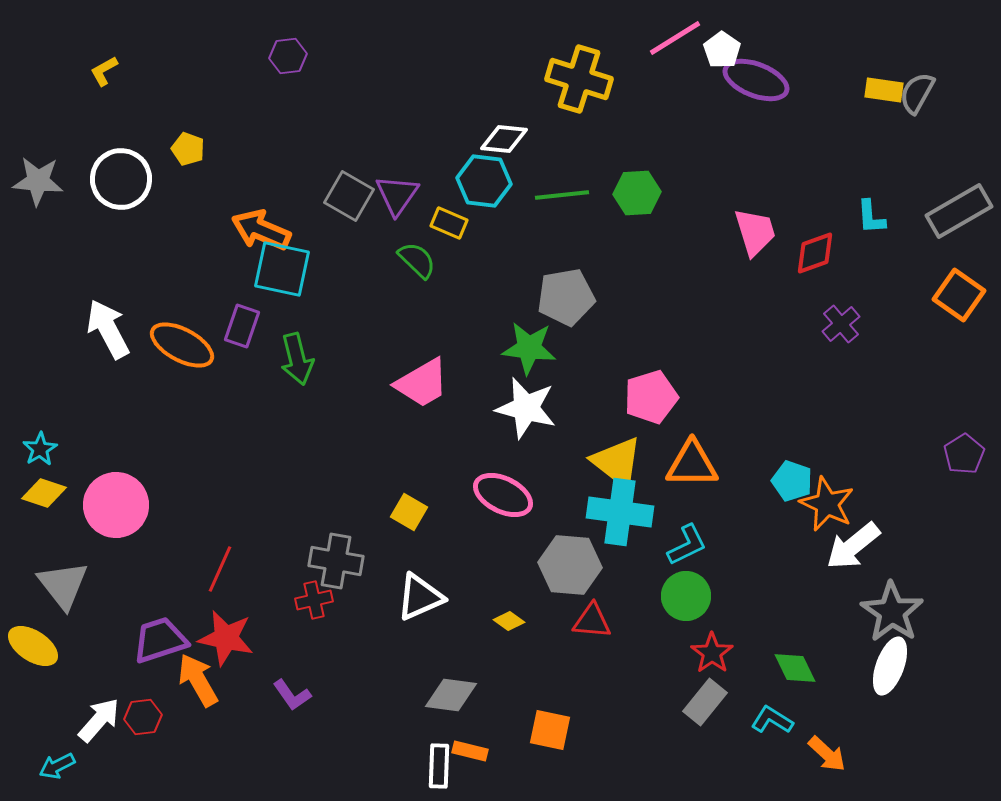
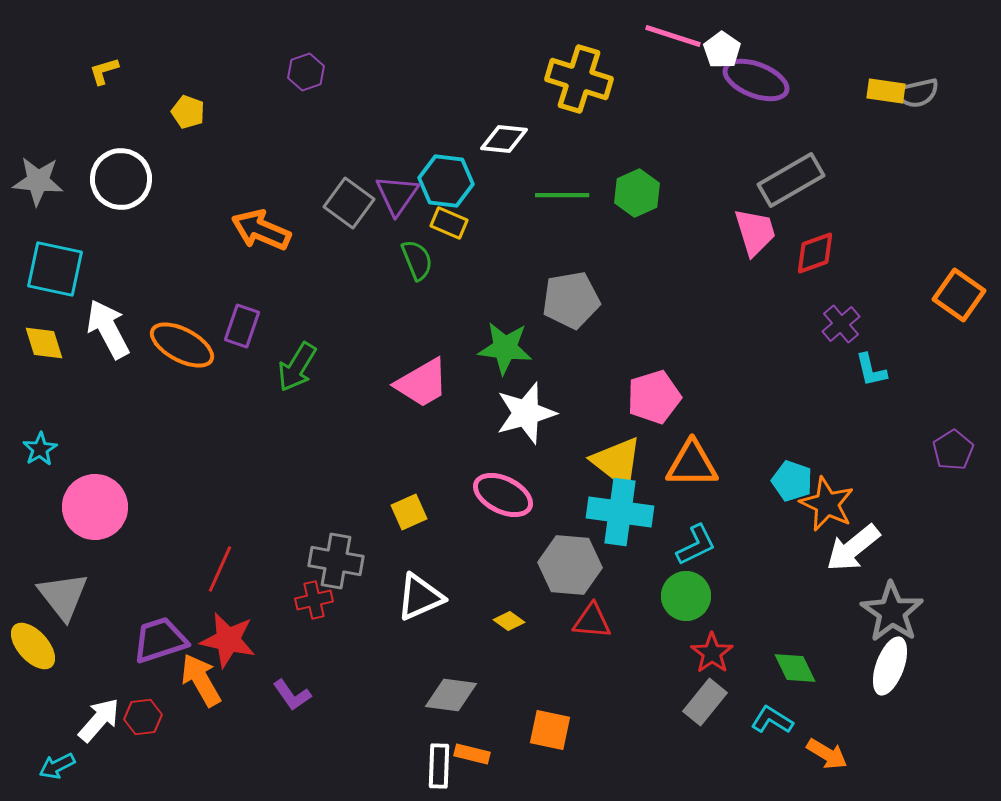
pink line at (675, 38): moved 2 px left, 2 px up; rotated 50 degrees clockwise
purple hexagon at (288, 56): moved 18 px right, 16 px down; rotated 12 degrees counterclockwise
yellow L-shape at (104, 71): rotated 12 degrees clockwise
yellow rectangle at (884, 90): moved 2 px right, 1 px down
gray semicircle at (917, 93): rotated 132 degrees counterclockwise
yellow pentagon at (188, 149): moved 37 px up
cyan hexagon at (484, 181): moved 38 px left
green hexagon at (637, 193): rotated 21 degrees counterclockwise
green line at (562, 195): rotated 6 degrees clockwise
gray square at (349, 196): moved 7 px down; rotated 6 degrees clockwise
gray rectangle at (959, 211): moved 168 px left, 31 px up
cyan L-shape at (871, 217): moved 153 px down; rotated 9 degrees counterclockwise
green semicircle at (417, 260): rotated 24 degrees clockwise
cyan square at (282, 269): moved 227 px left
gray pentagon at (566, 297): moved 5 px right, 3 px down
green star at (529, 348): moved 24 px left
green arrow at (297, 359): moved 8 px down; rotated 45 degrees clockwise
pink pentagon at (651, 397): moved 3 px right
white star at (526, 408): moved 5 px down; rotated 30 degrees counterclockwise
purple pentagon at (964, 454): moved 11 px left, 4 px up
yellow diamond at (44, 493): moved 150 px up; rotated 54 degrees clockwise
pink circle at (116, 505): moved 21 px left, 2 px down
yellow square at (409, 512): rotated 36 degrees clockwise
cyan L-shape at (687, 545): moved 9 px right
white arrow at (853, 546): moved 2 px down
gray triangle at (63, 585): moved 11 px down
red star at (226, 638): moved 2 px right, 2 px down
yellow ellipse at (33, 646): rotated 15 degrees clockwise
orange arrow at (198, 680): moved 3 px right
orange rectangle at (470, 751): moved 2 px right, 3 px down
orange arrow at (827, 754): rotated 12 degrees counterclockwise
